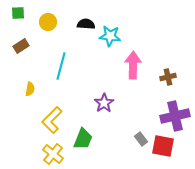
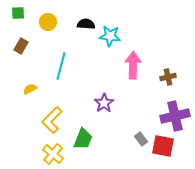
brown rectangle: rotated 28 degrees counterclockwise
yellow semicircle: rotated 128 degrees counterclockwise
